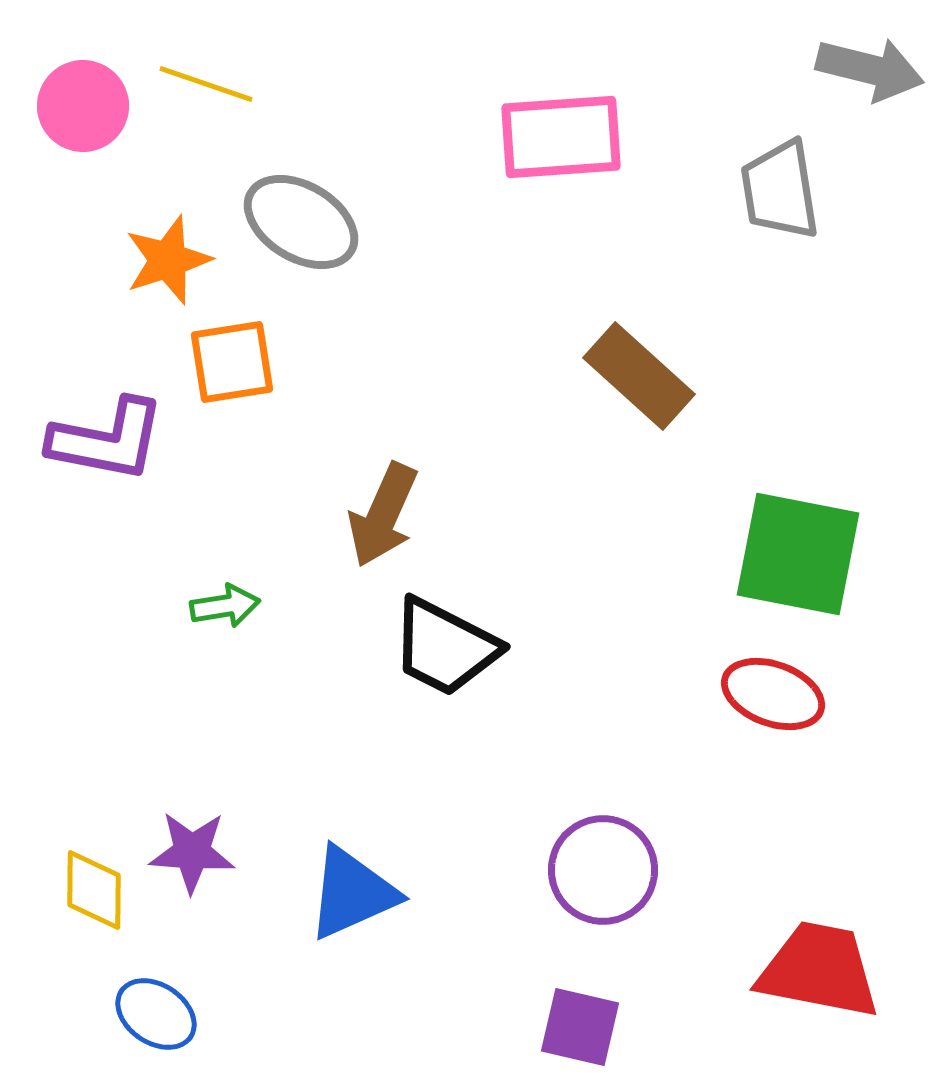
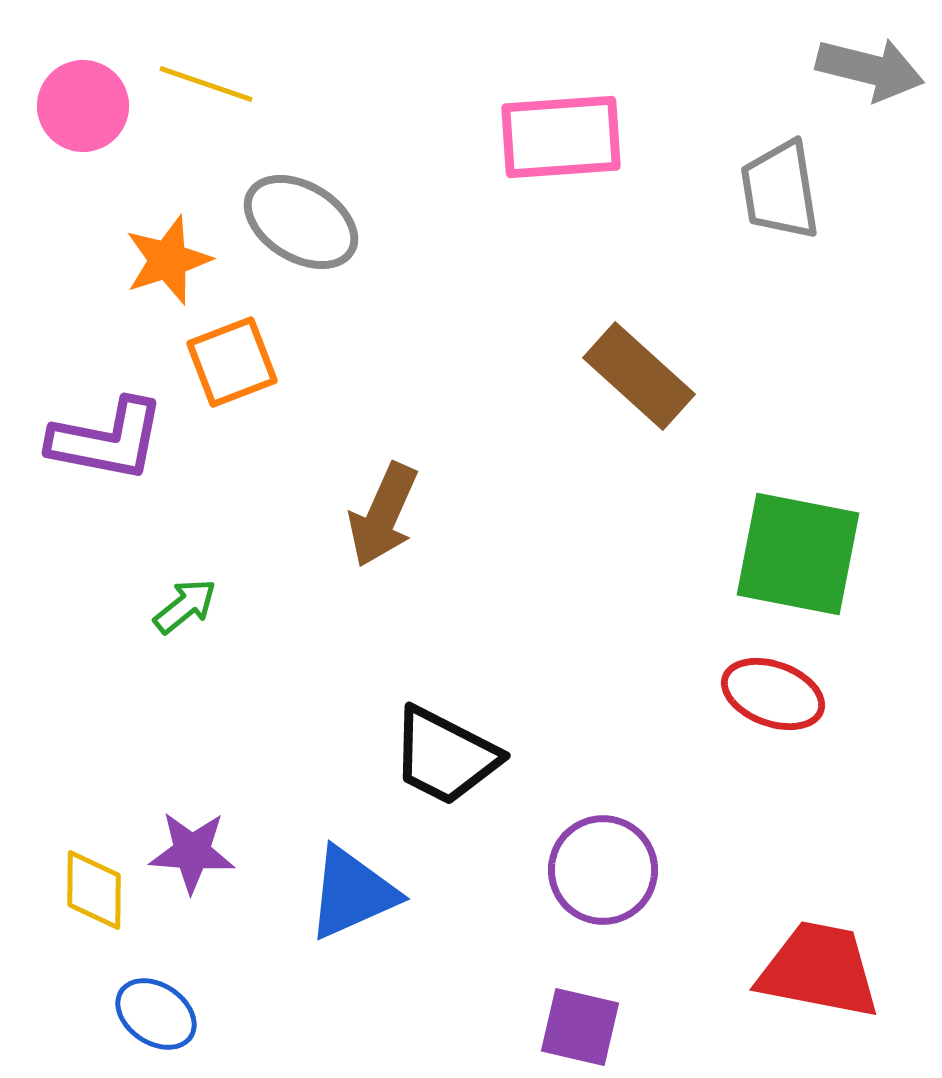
orange square: rotated 12 degrees counterclockwise
green arrow: moved 40 px left; rotated 30 degrees counterclockwise
black trapezoid: moved 109 px down
